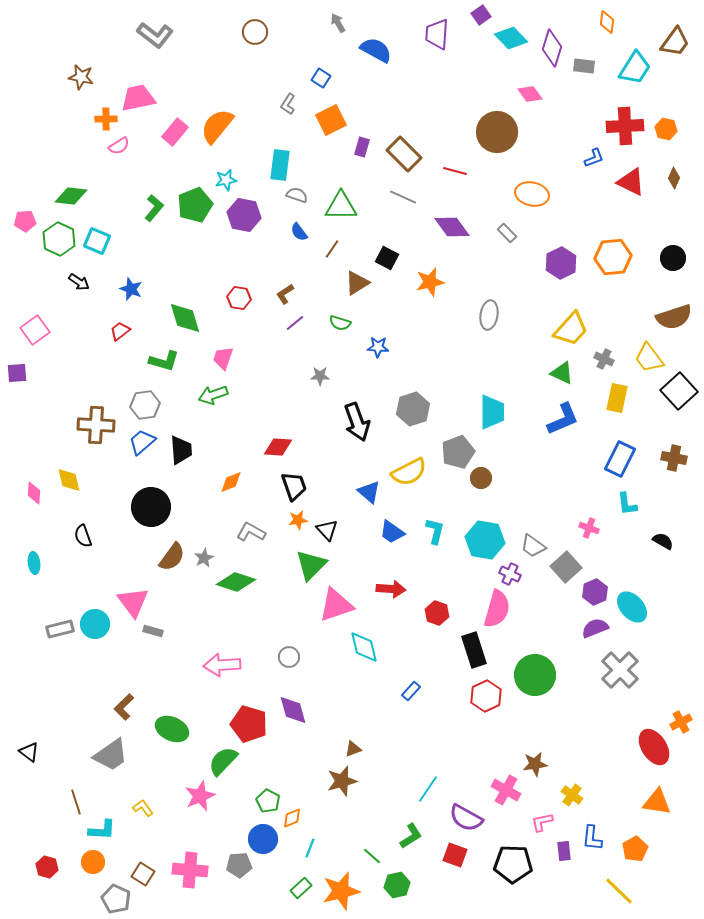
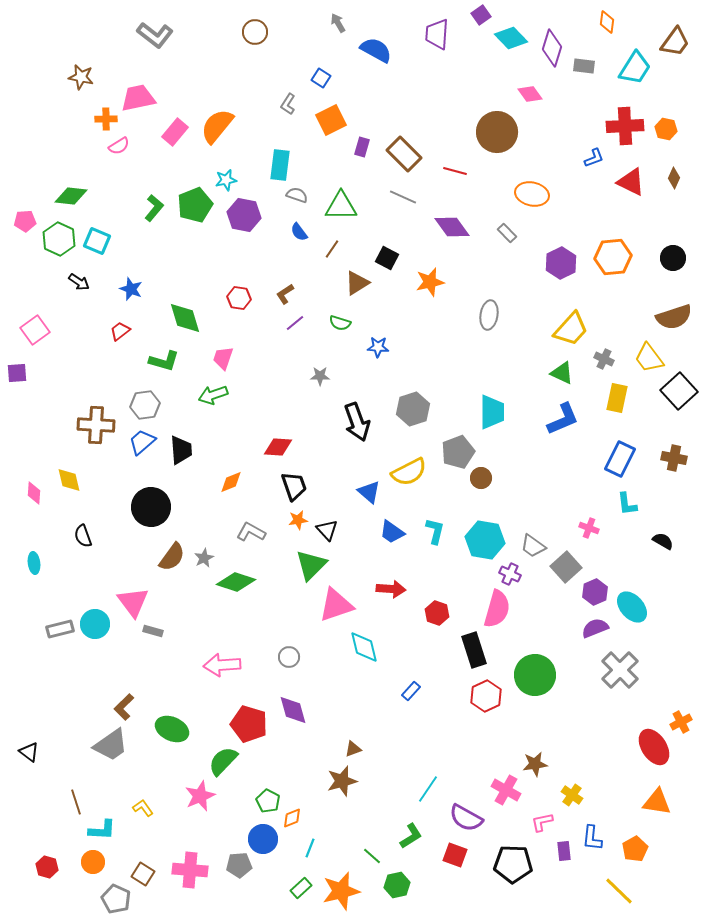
gray trapezoid at (111, 755): moved 10 px up
